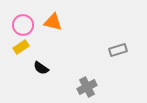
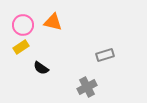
gray rectangle: moved 13 px left, 5 px down
